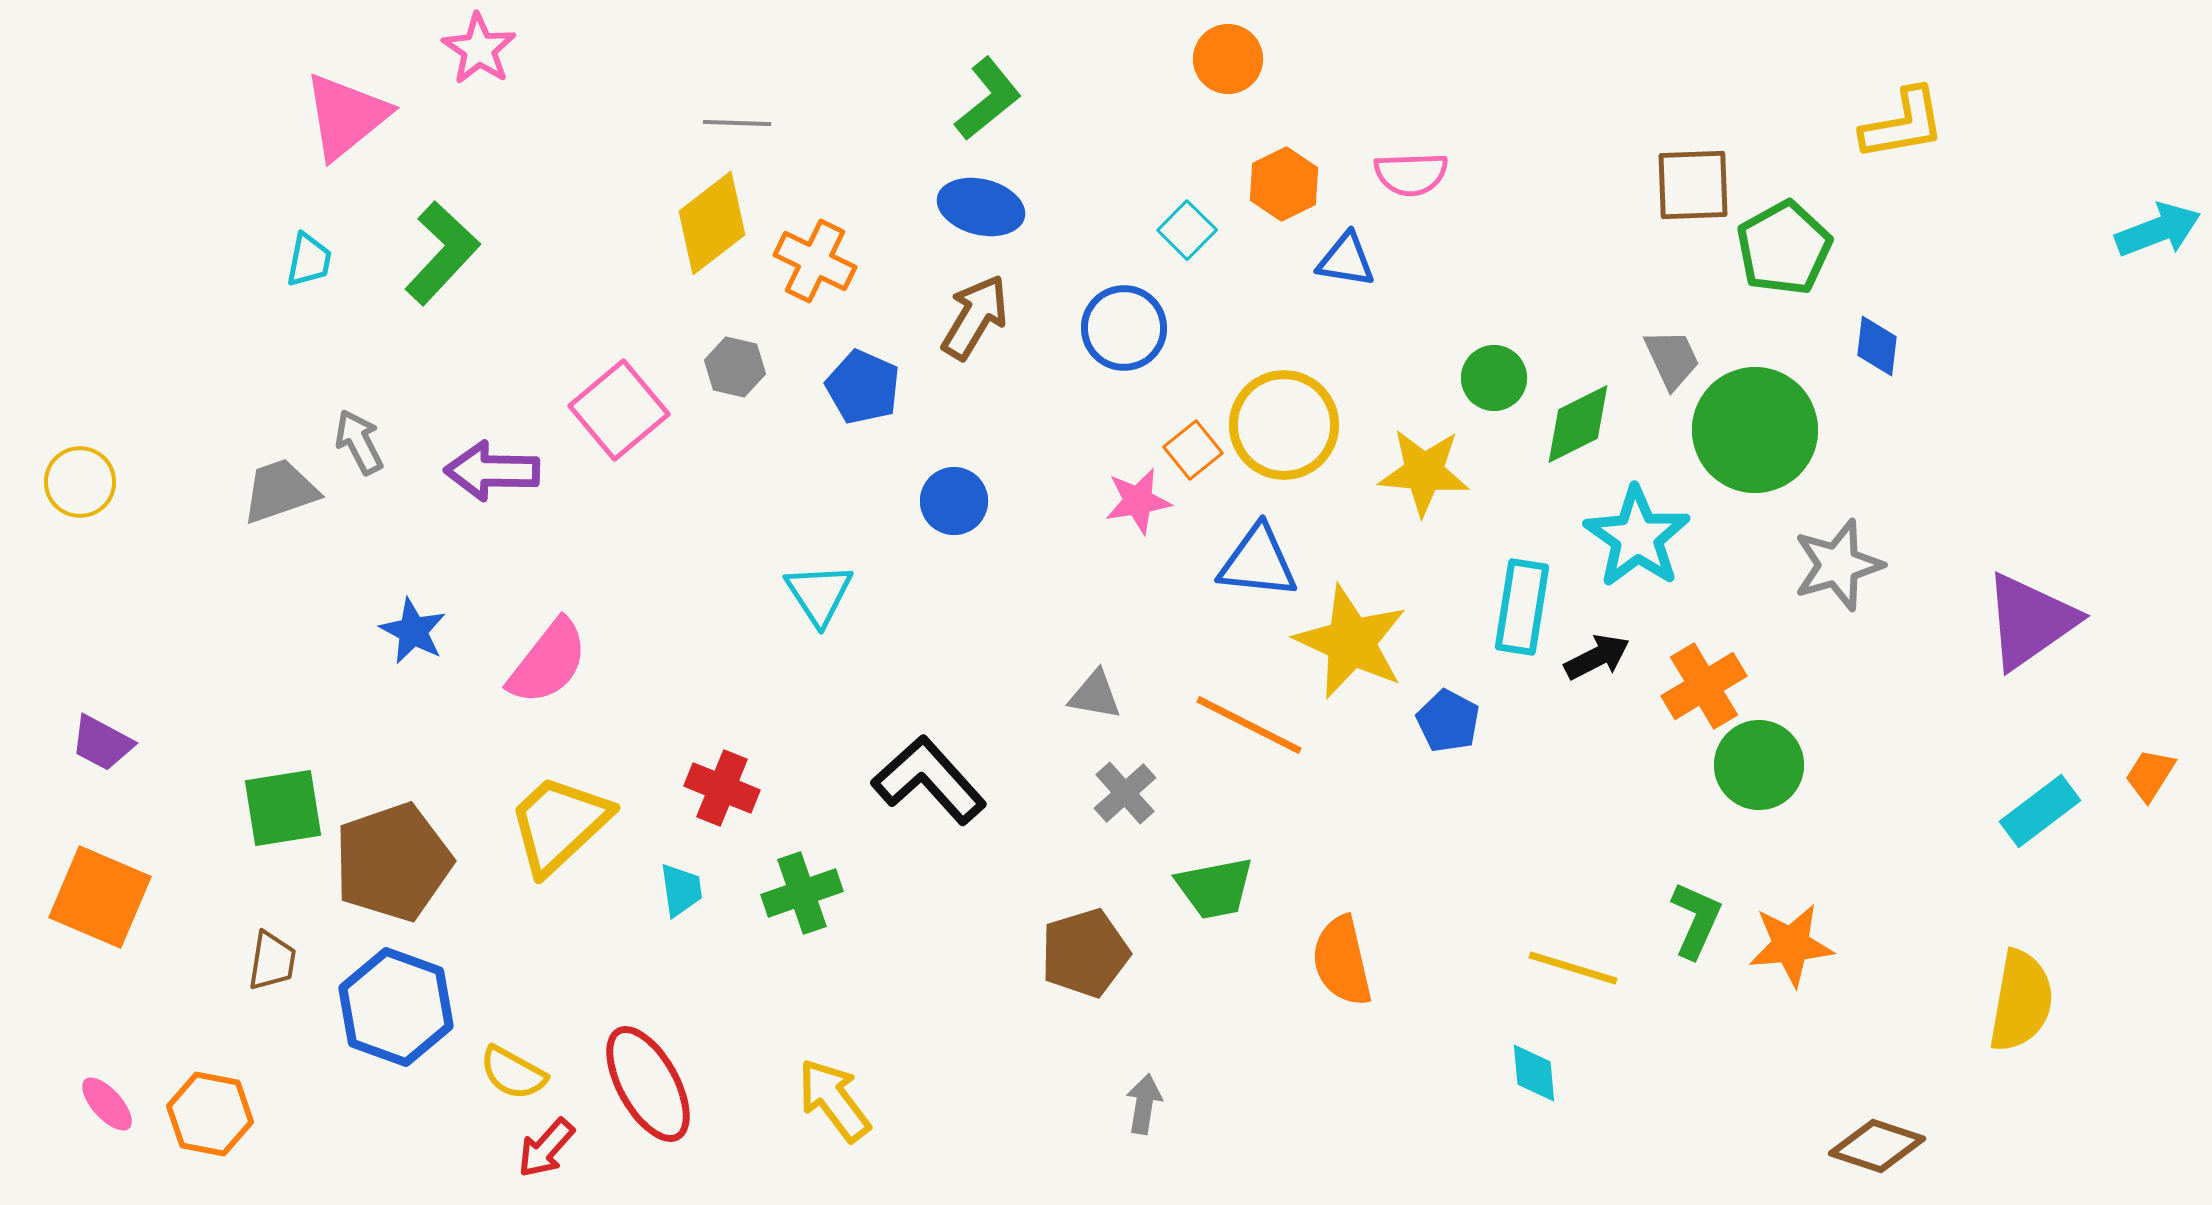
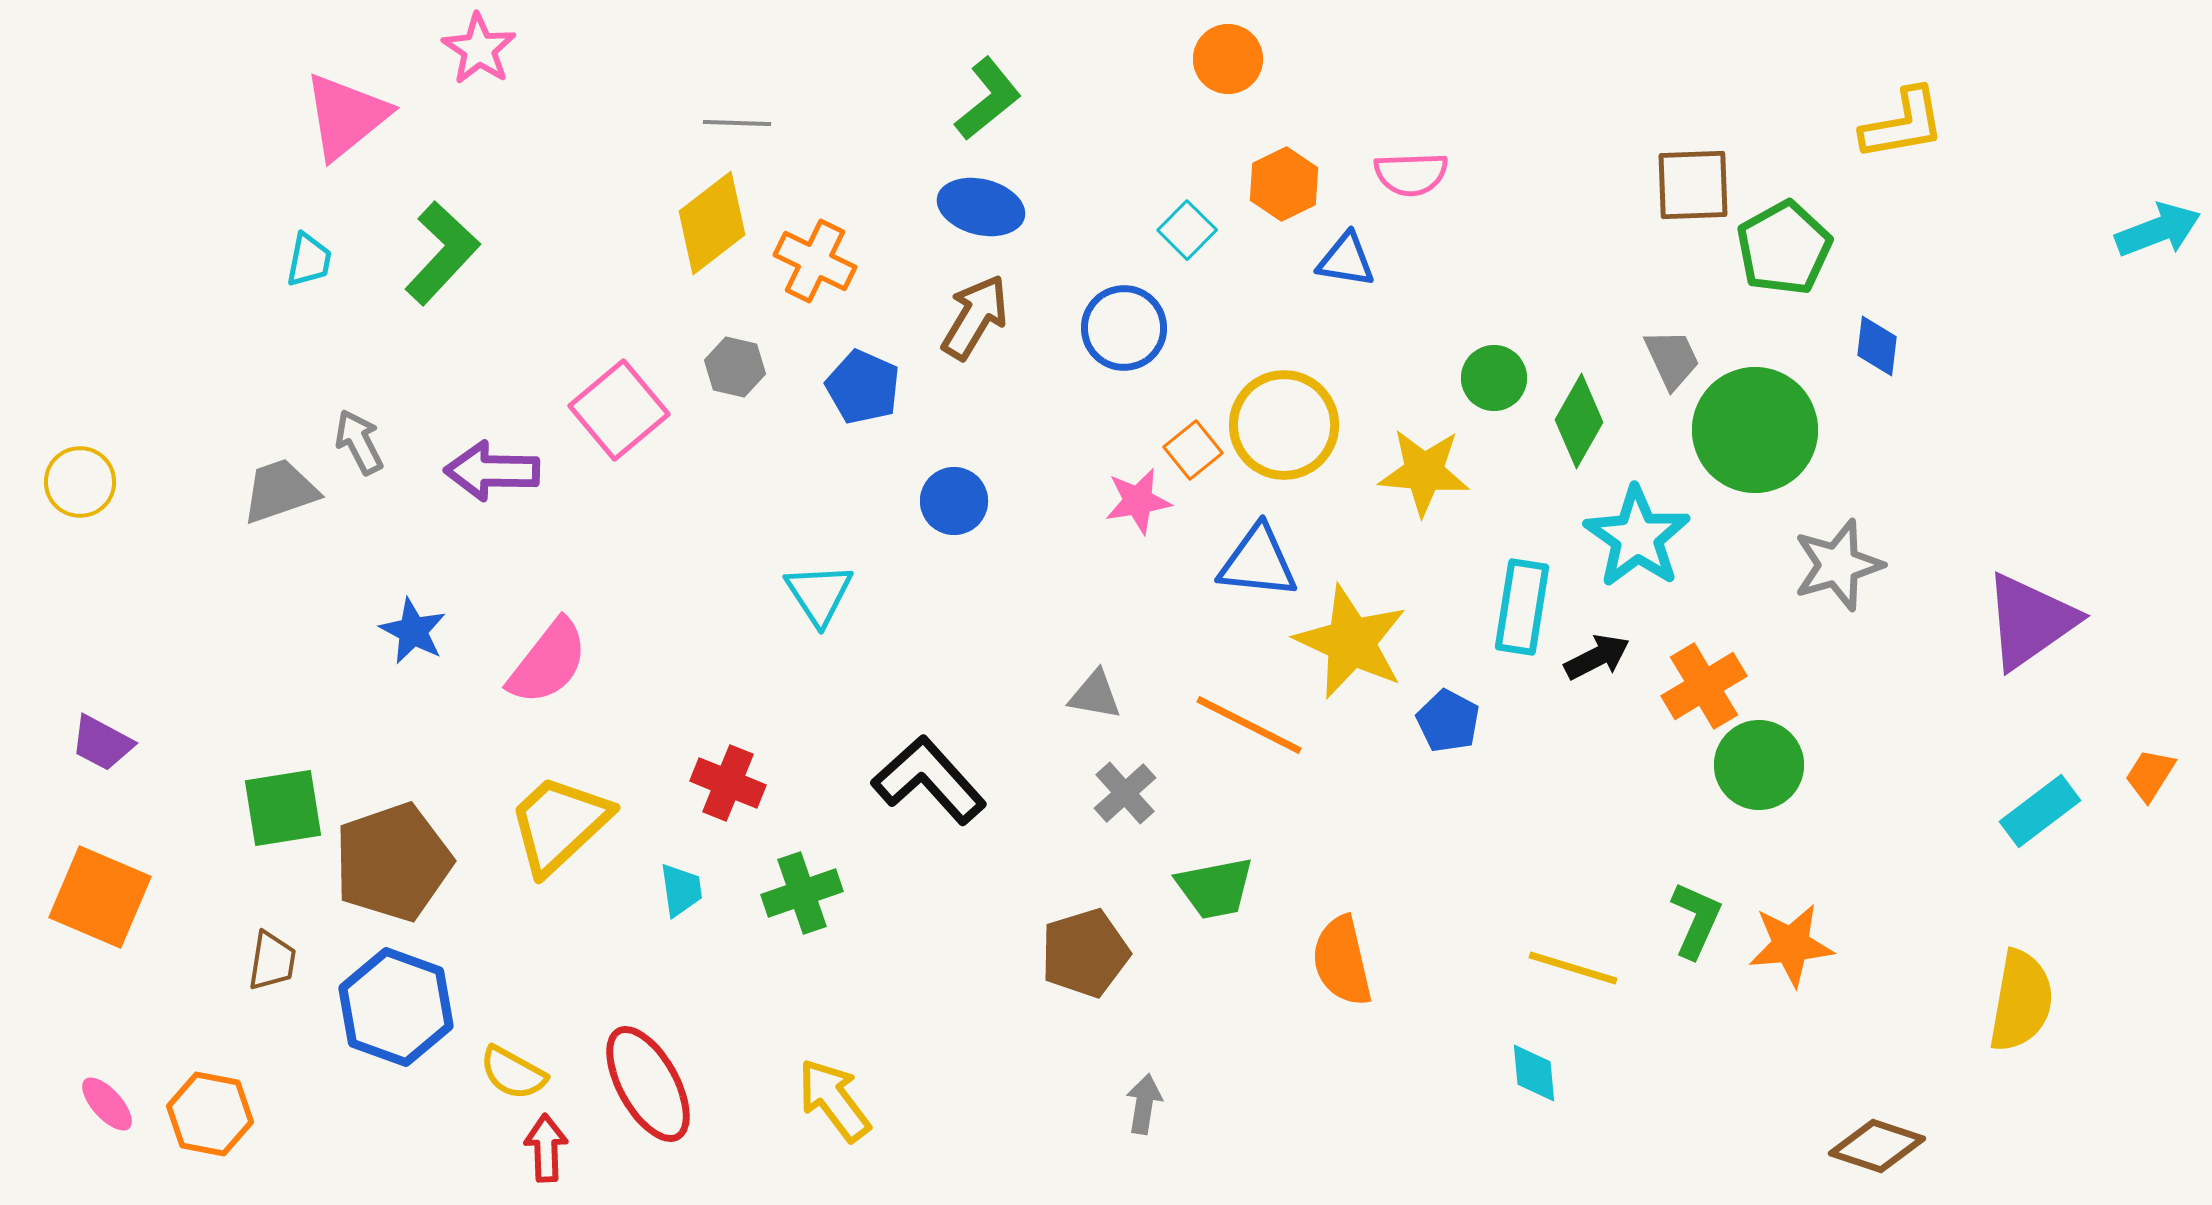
green diamond at (1578, 424): moved 1 px right, 3 px up; rotated 34 degrees counterclockwise
red cross at (722, 788): moved 6 px right, 5 px up
red arrow at (546, 1148): rotated 136 degrees clockwise
